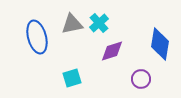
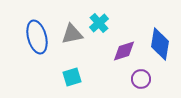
gray triangle: moved 10 px down
purple diamond: moved 12 px right
cyan square: moved 1 px up
